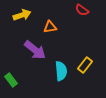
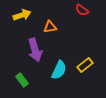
purple arrow: rotated 35 degrees clockwise
yellow rectangle: rotated 14 degrees clockwise
cyan semicircle: moved 2 px left, 1 px up; rotated 30 degrees clockwise
green rectangle: moved 11 px right
